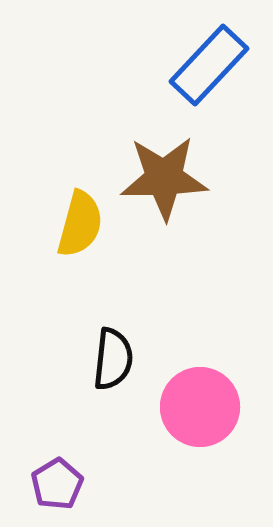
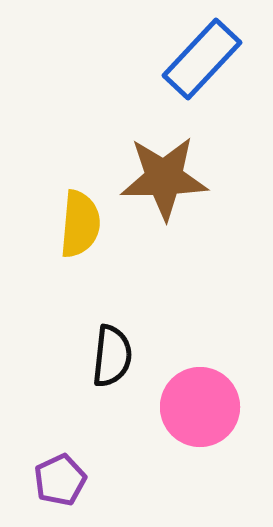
blue rectangle: moved 7 px left, 6 px up
yellow semicircle: rotated 10 degrees counterclockwise
black semicircle: moved 1 px left, 3 px up
purple pentagon: moved 3 px right, 4 px up; rotated 6 degrees clockwise
